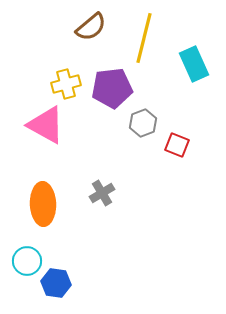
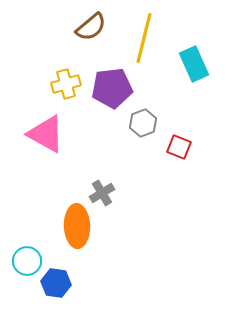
pink triangle: moved 9 px down
red square: moved 2 px right, 2 px down
orange ellipse: moved 34 px right, 22 px down
